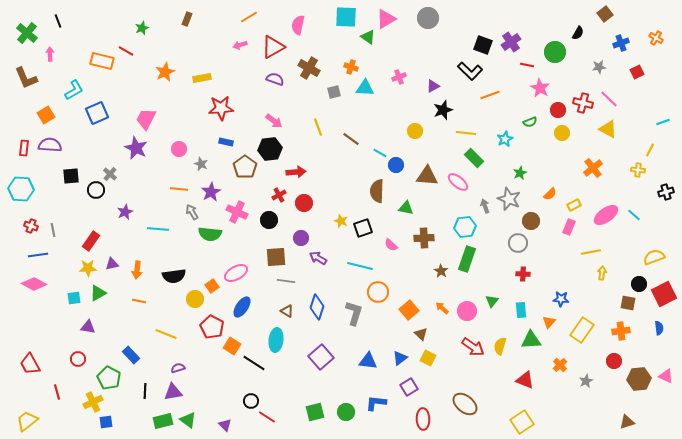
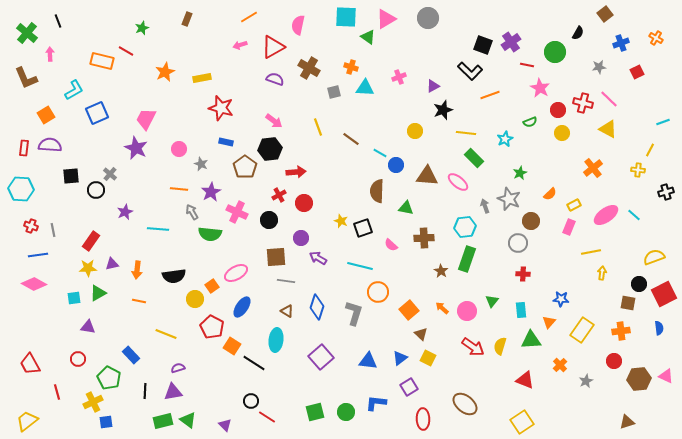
red star at (221, 108): rotated 20 degrees clockwise
